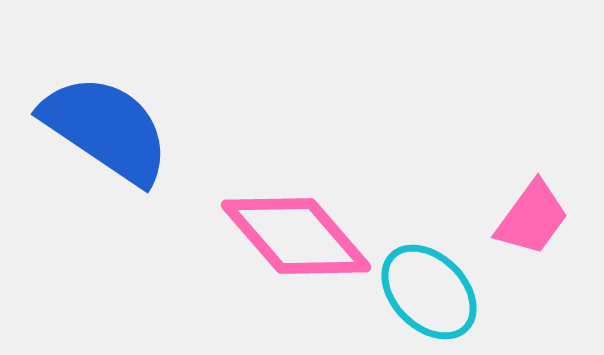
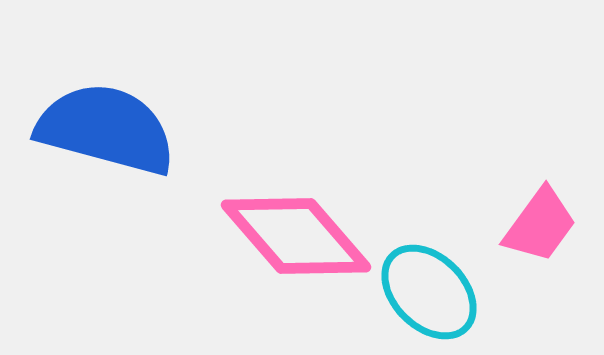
blue semicircle: rotated 19 degrees counterclockwise
pink trapezoid: moved 8 px right, 7 px down
